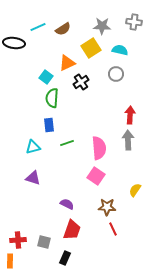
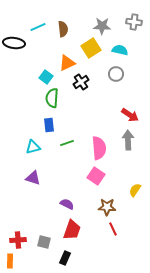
brown semicircle: rotated 63 degrees counterclockwise
red arrow: rotated 120 degrees clockwise
